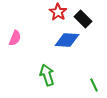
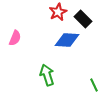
red star: rotated 12 degrees clockwise
